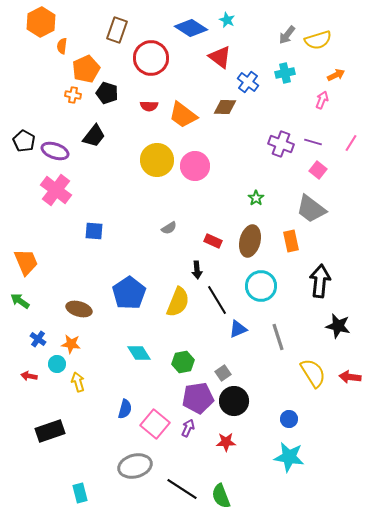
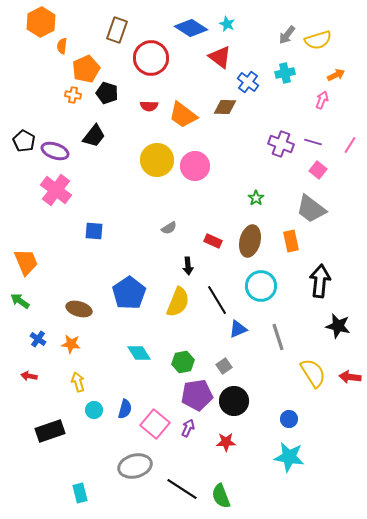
cyan star at (227, 20): moved 4 px down
pink line at (351, 143): moved 1 px left, 2 px down
black arrow at (197, 270): moved 9 px left, 4 px up
cyan circle at (57, 364): moved 37 px right, 46 px down
gray square at (223, 373): moved 1 px right, 7 px up
purple pentagon at (198, 398): moved 1 px left, 3 px up
